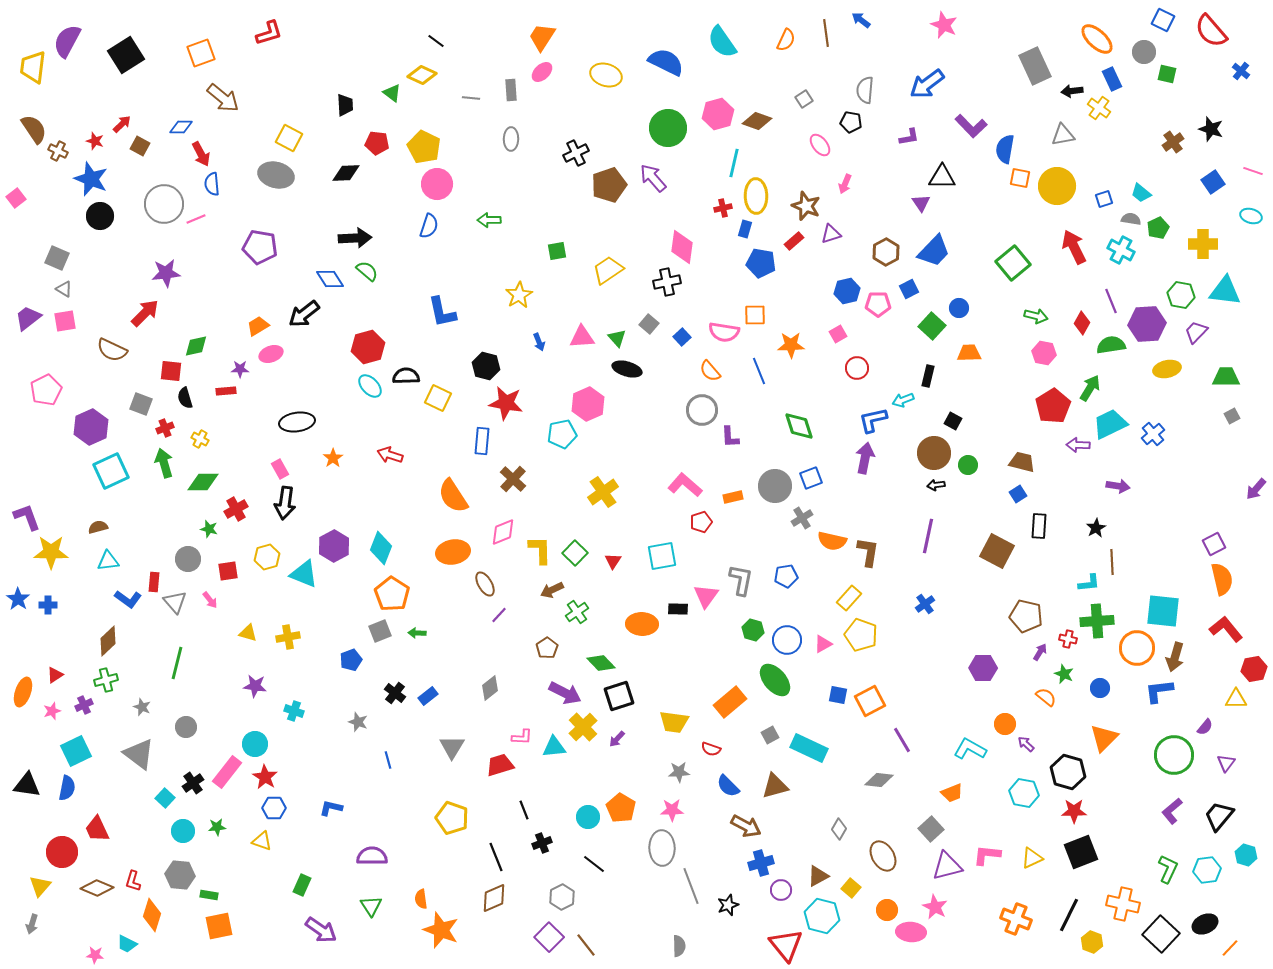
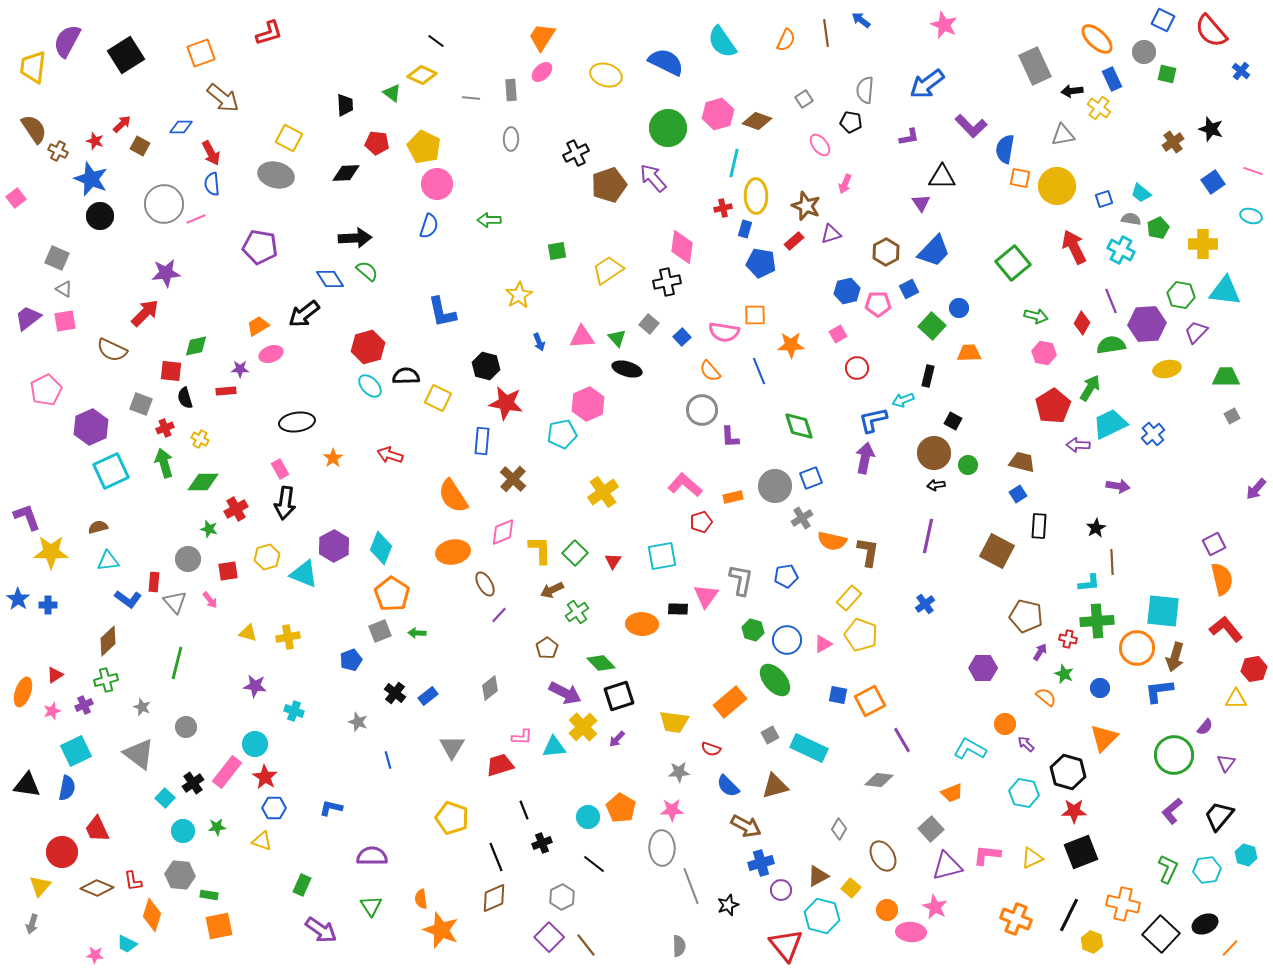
red arrow at (201, 154): moved 10 px right, 1 px up
red L-shape at (133, 881): rotated 25 degrees counterclockwise
